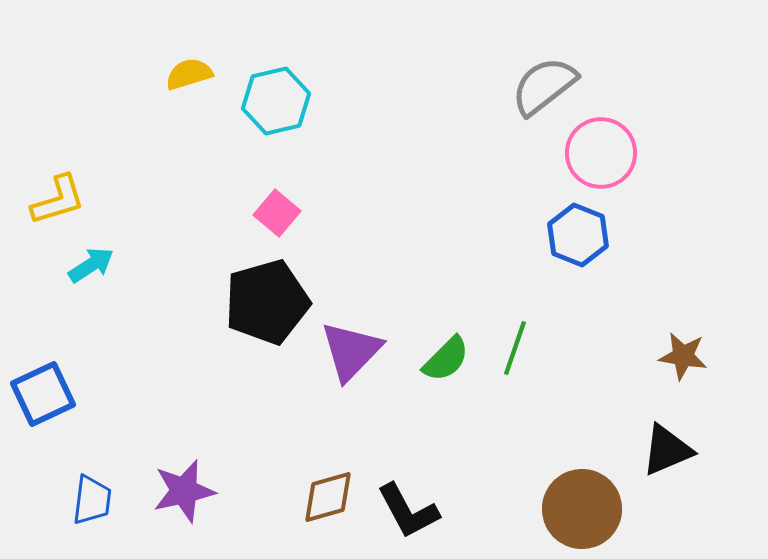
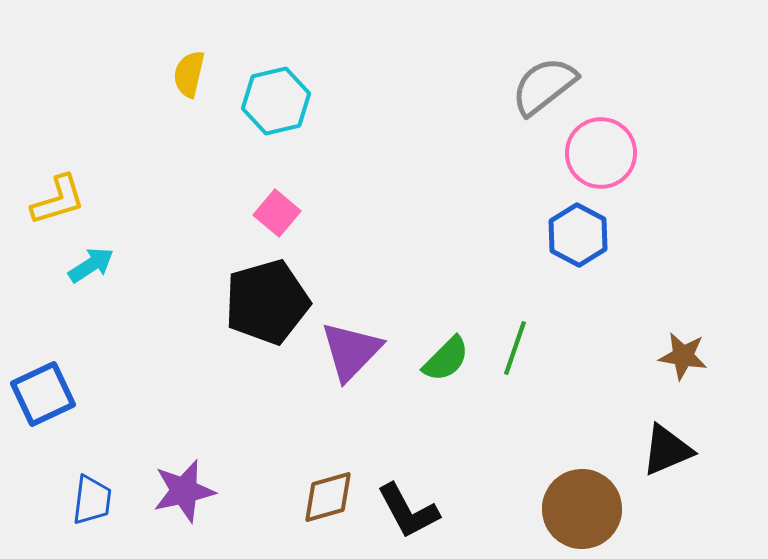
yellow semicircle: rotated 60 degrees counterclockwise
blue hexagon: rotated 6 degrees clockwise
